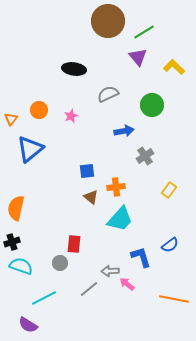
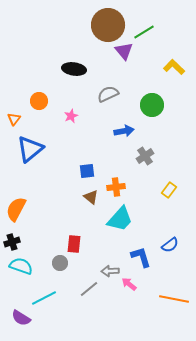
brown circle: moved 4 px down
purple triangle: moved 14 px left, 6 px up
orange circle: moved 9 px up
orange triangle: moved 3 px right
orange semicircle: moved 1 px down; rotated 15 degrees clockwise
pink arrow: moved 2 px right
purple semicircle: moved 7 px left, 7 px up
